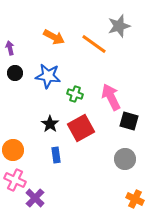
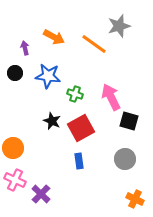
purple arrow: moved 15 px right
black star: moved 2 px right, 3 px up; rotated 12 degrees counterclockwise
orange circle: moved 2 px up
blue rectangle: moved 23 px right, 6 px down
purple cross: moved 6 px right, 4 px up
